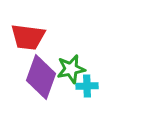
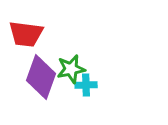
red trapezoid: moved 2 px left, 3 px up
cyan cross: moved 1 px left, 1 px up
